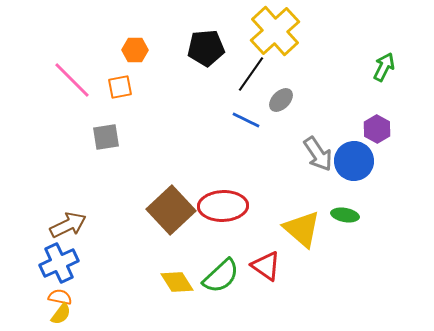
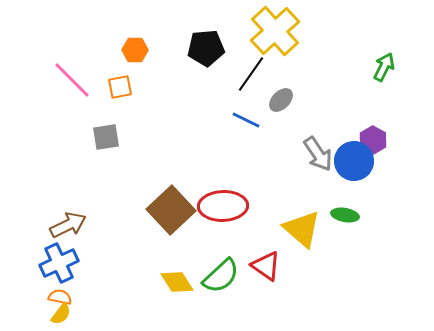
purple hexagon: moved 4 px left, 11 px down
